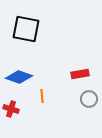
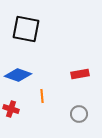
blue diamond: moved 1 px left, 2 px up
gray circle: moved 10 px left, 15 px down
